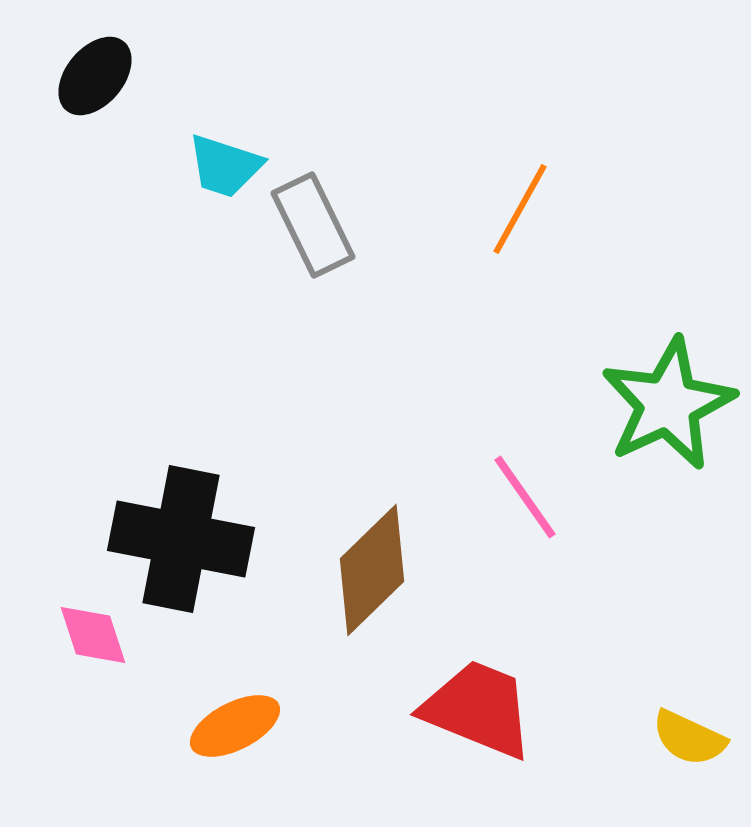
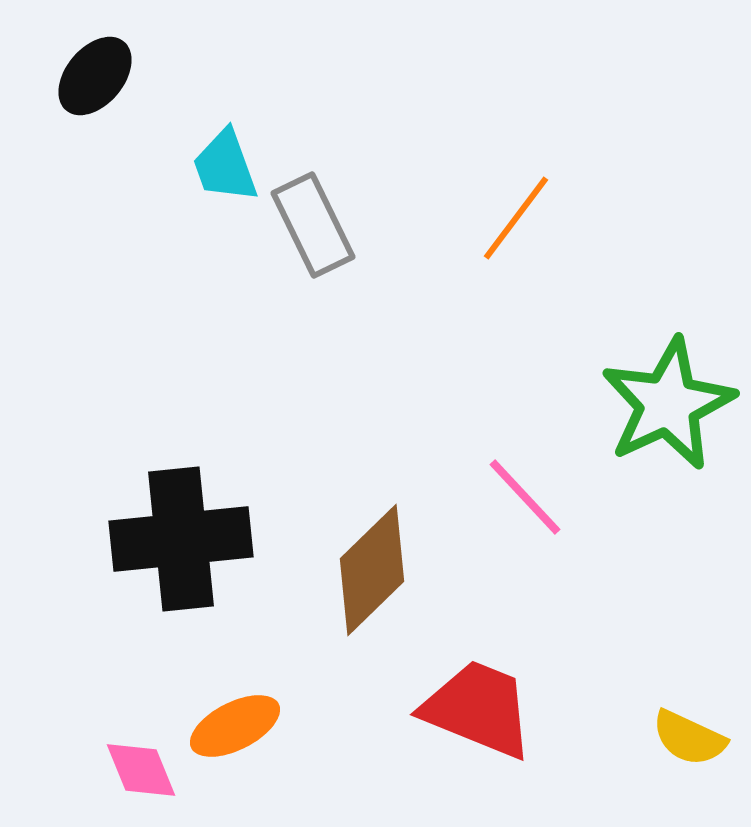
cyan trapezoid: rotated 52 degrees clockwise
orange line: moved 4 px left, 9 px down; rotated 8 degrees clockwise
pink line: rotated 8 degrees counterclockwise
black cross: rotated 17 degrees counterclockwise
pink diamond: moved 48 px right, 135 px down; rotated 4 degrees counterclockwise
